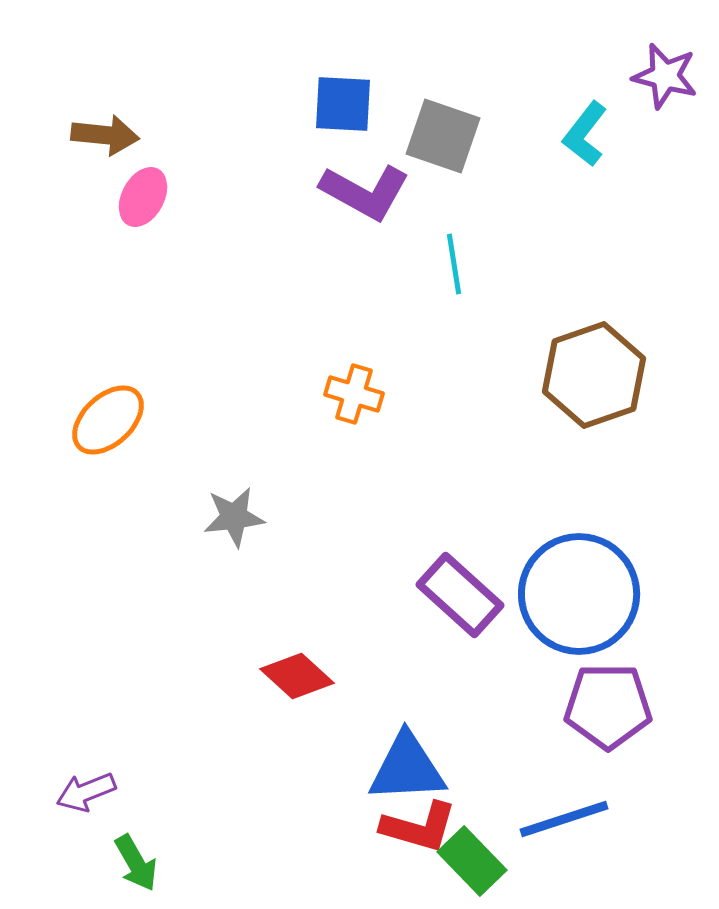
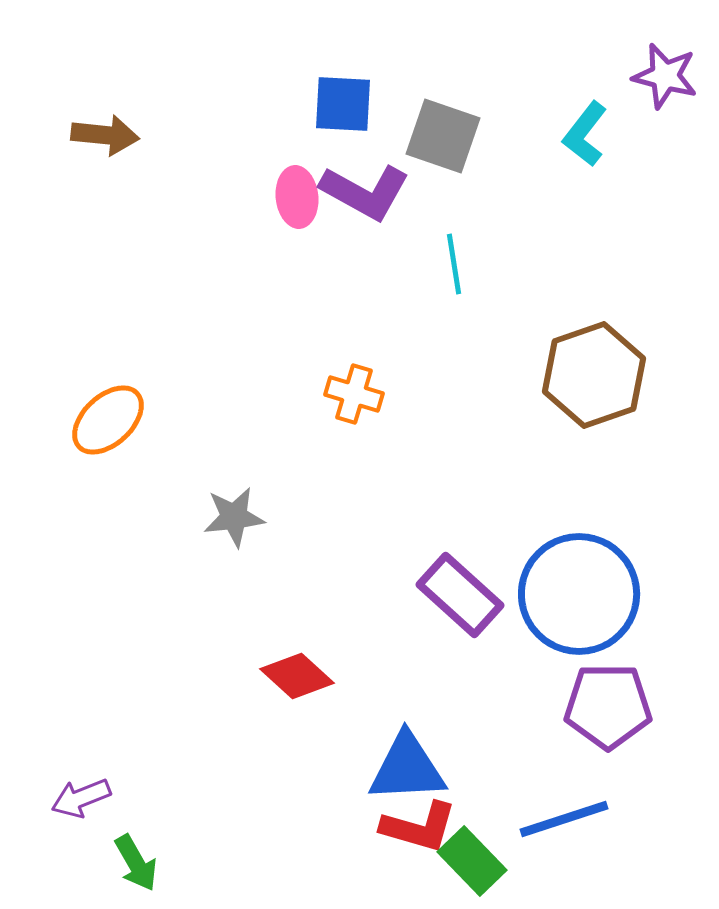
pink ellipse: moved 154 px right; rotated 34 degrees counterclockwise
purple arrow: moved 5 px left, 6 px down
